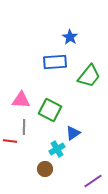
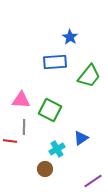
blue triangle: moved 8 px right, 5 px down
